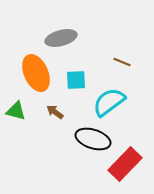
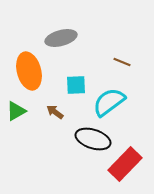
orange ellipse: moved 7 px left, 2 px up; rotated 9 degrees clockwise
cyan square: moved 5 px down
green triangle: rotated 45 degrees counterclockwise
